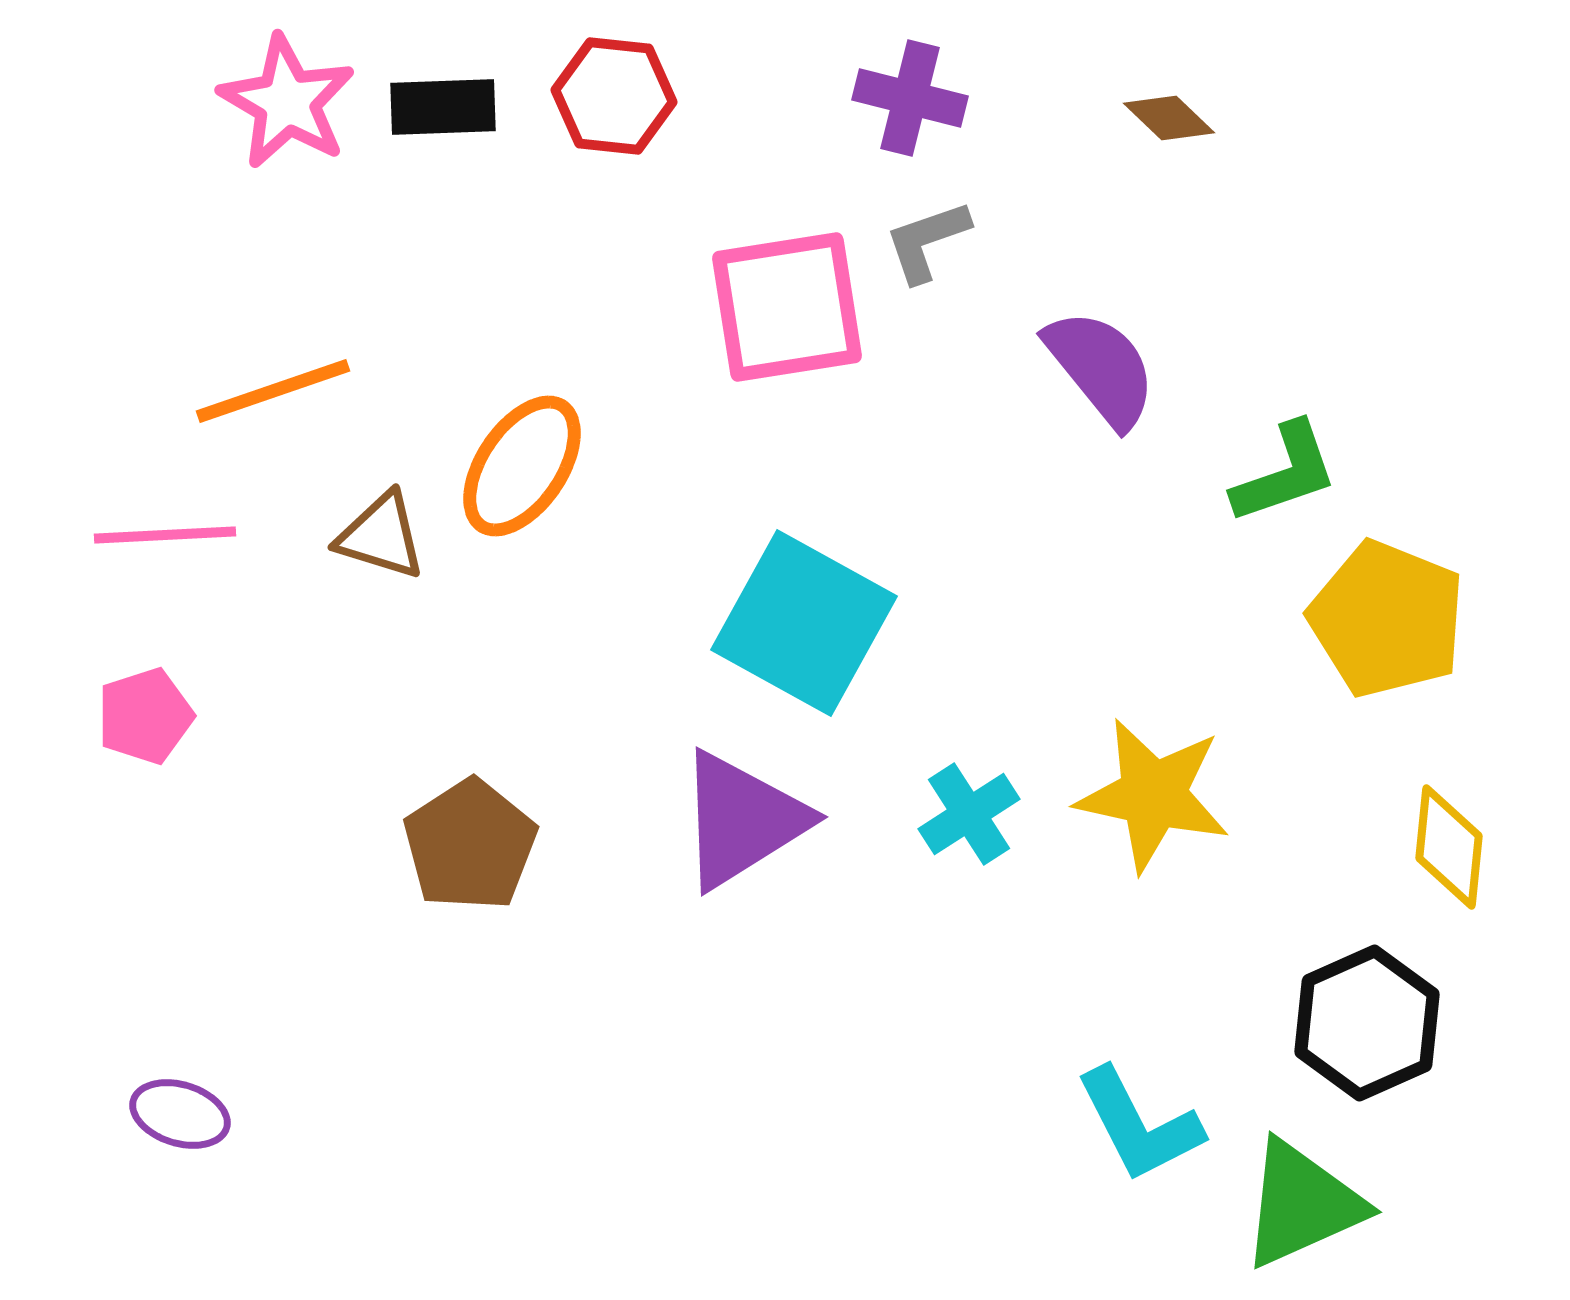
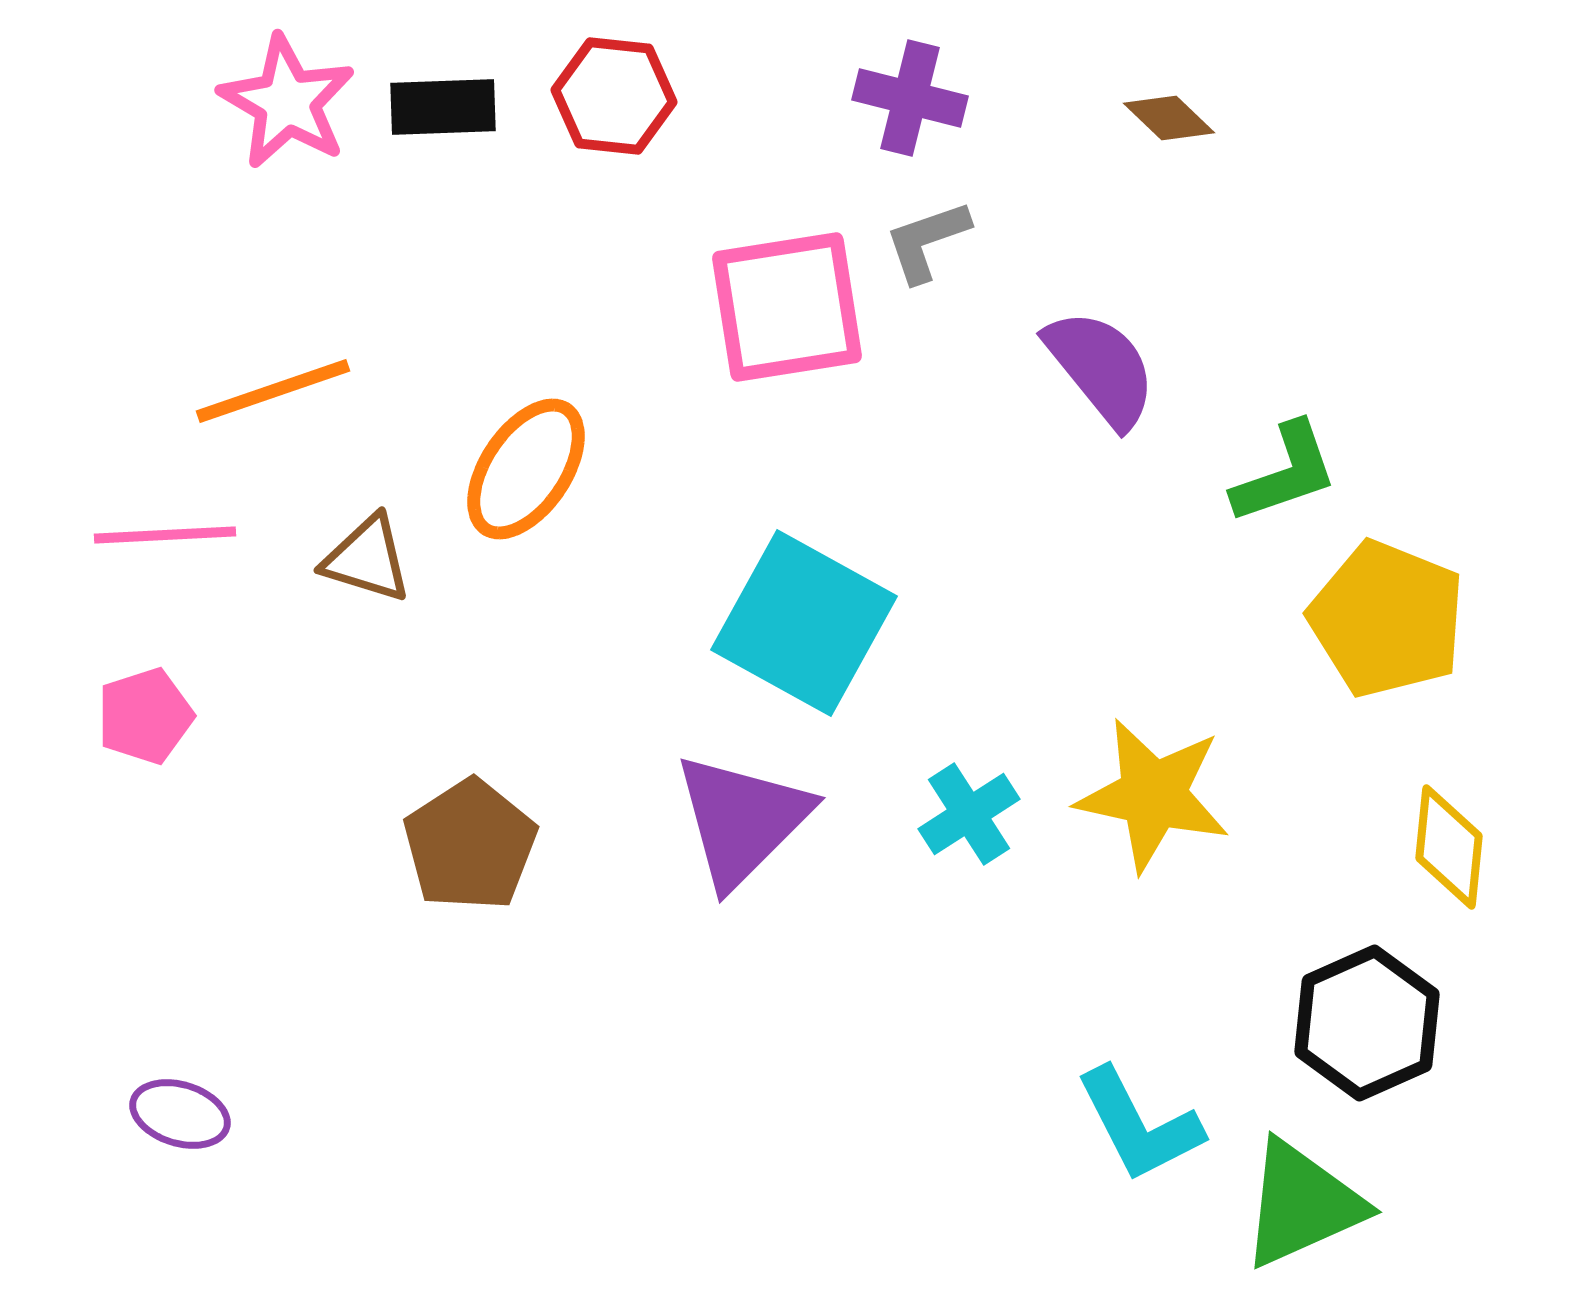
orange ellipse: moved 4 px right, 3 px down
brown triangle: moved 14 px left, 23 px down
purple triangle: rotated 13 degrees counterclockwise
